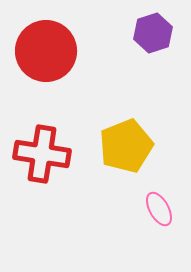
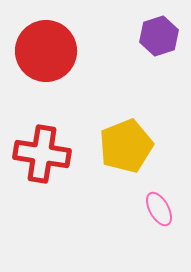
purple hexagon: moved 6 px right, 3 px down
